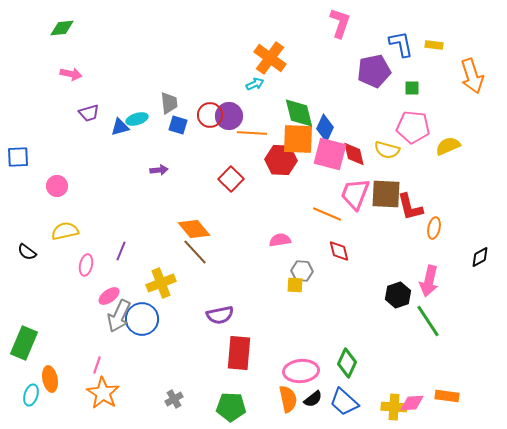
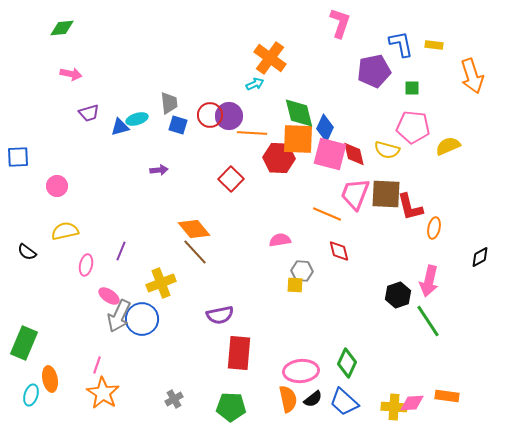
red hexagon at (281, 160): moved 2 px left, 2 px up
pink ellipse at (109, 296): rotated 70 degrees clockwise
